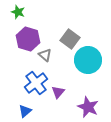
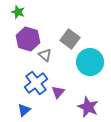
cyan circle: moved 2 px right, 2 px down
blue triangle: moved 1 px left, 1 px up
